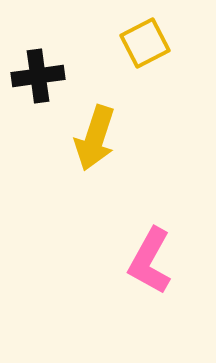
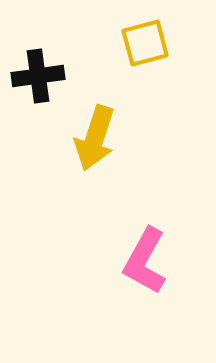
yellow square: rotated 12 degrees clockwise
pink L-shape: moved 5 px left
